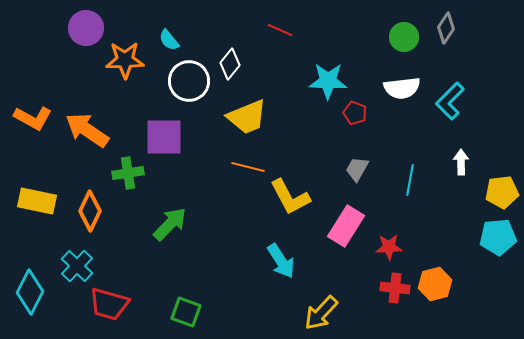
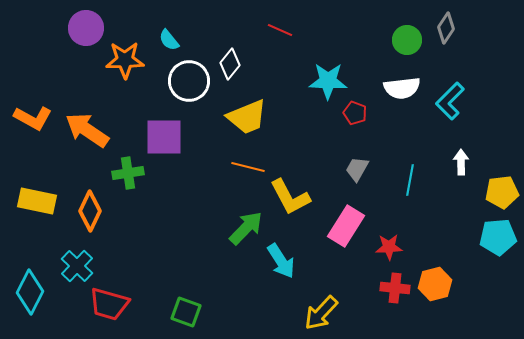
green circle: moved 3 px right, 3 px down
green arrow: moved 76 px right, 4 px down
